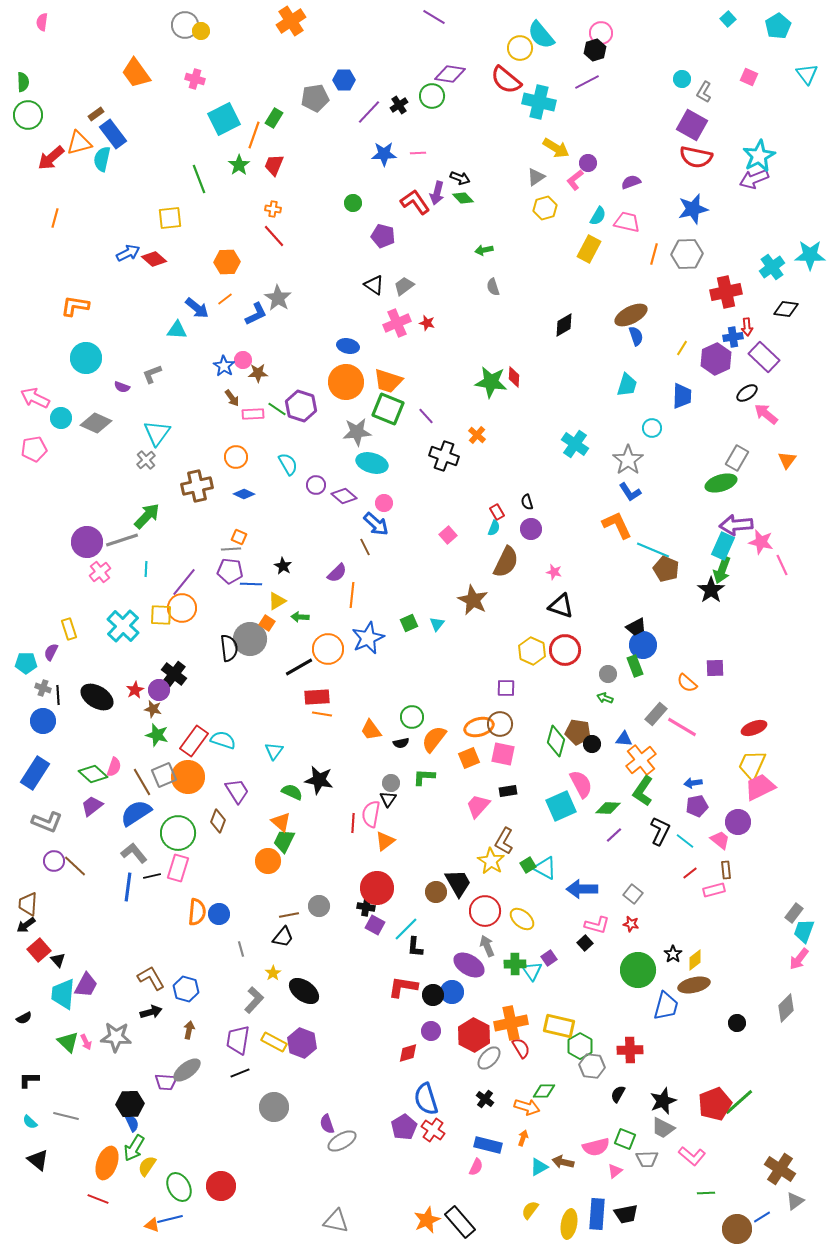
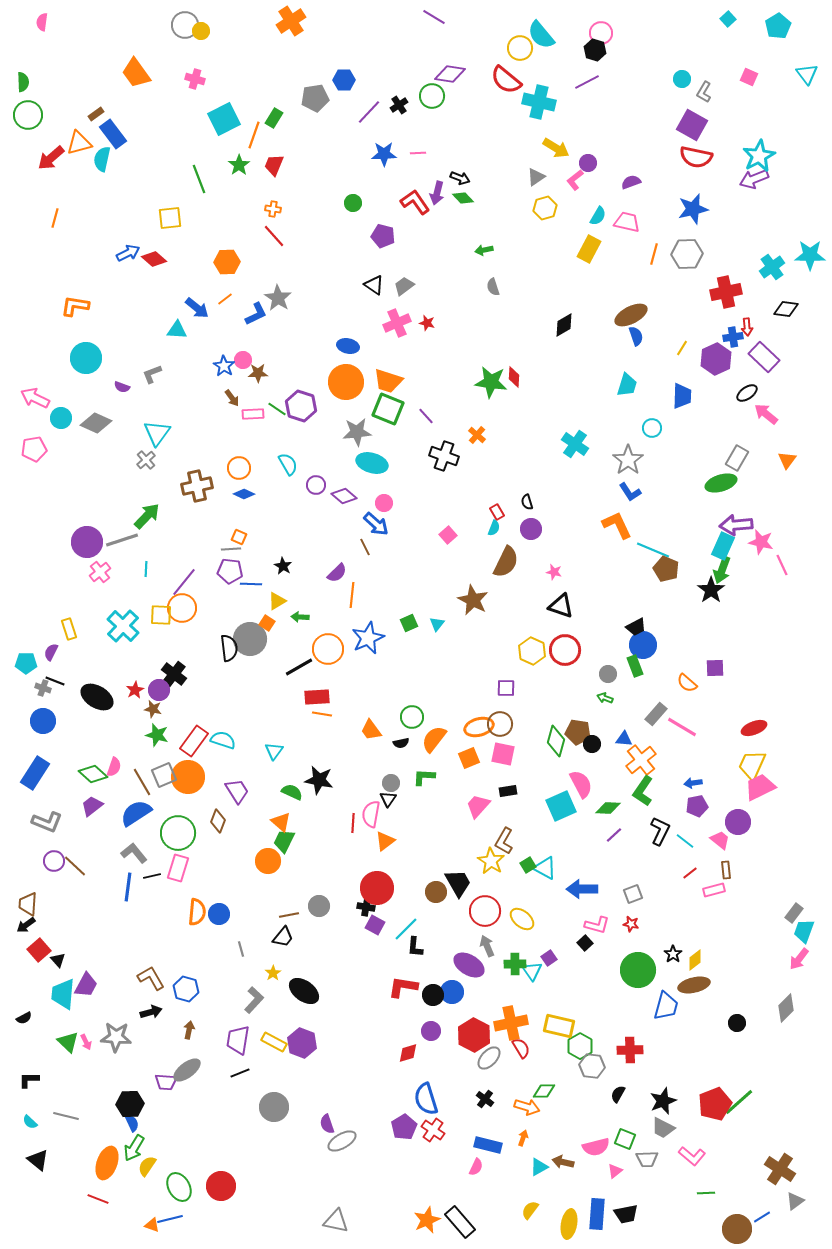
black hexagon at (595, 50): rotated 25 degrees counterclockwise
orange circle at (236, 457): moved 3 px right, 11 px down
black line at (58, 695): moved 3 px left, 14 px up; rotated 66 degrees counterclockwise
gray square at (633, 894): rotated 30 degrees clockwise
